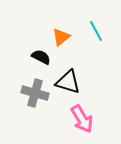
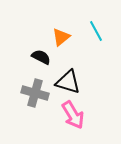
pink arrow: moved 9 px left, 4 px up
